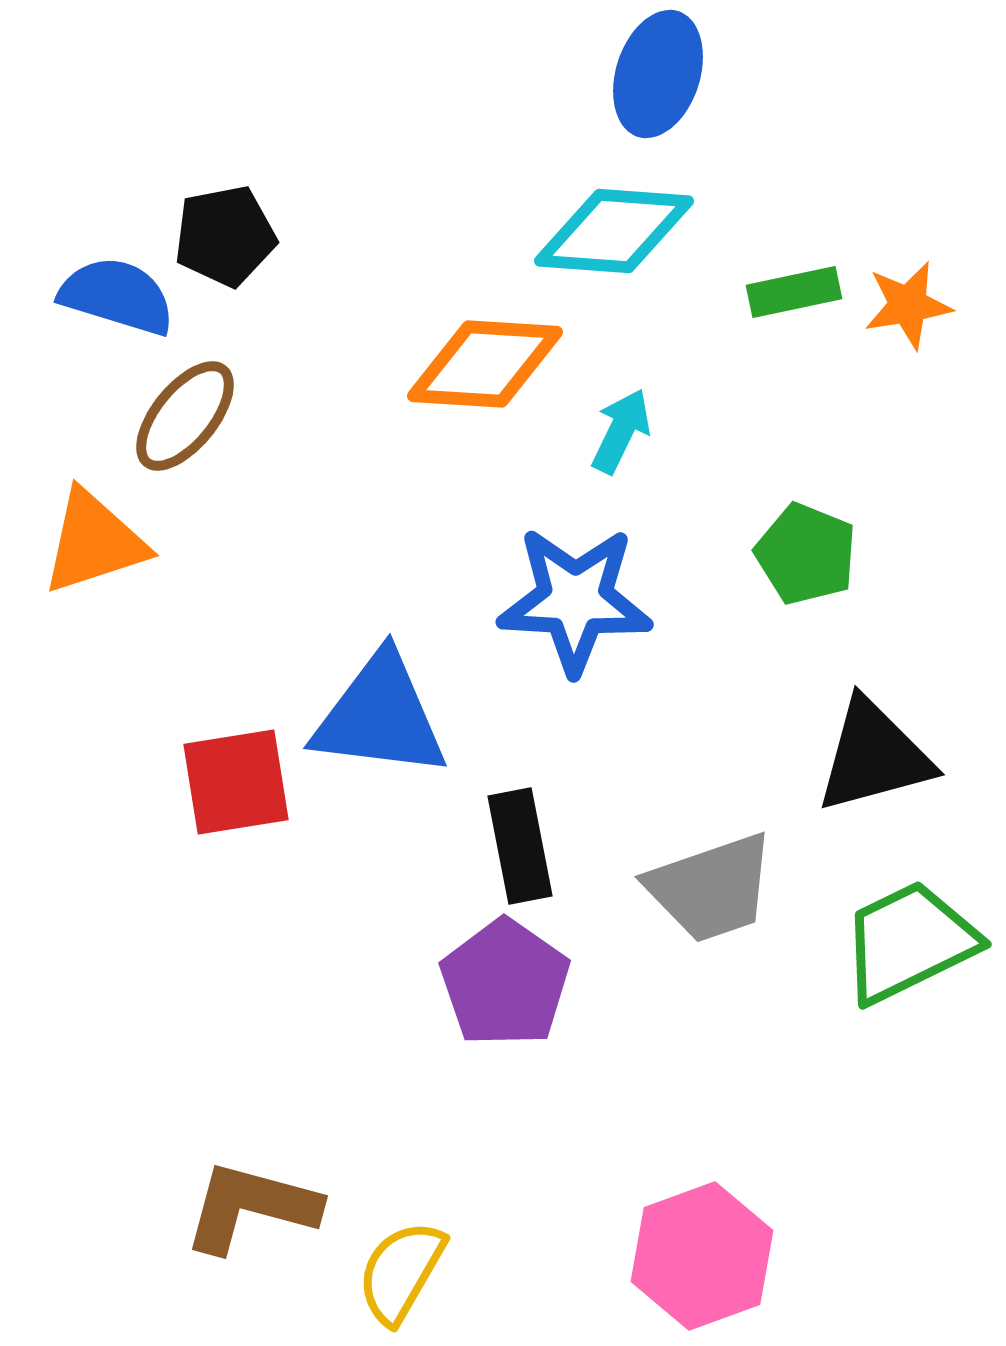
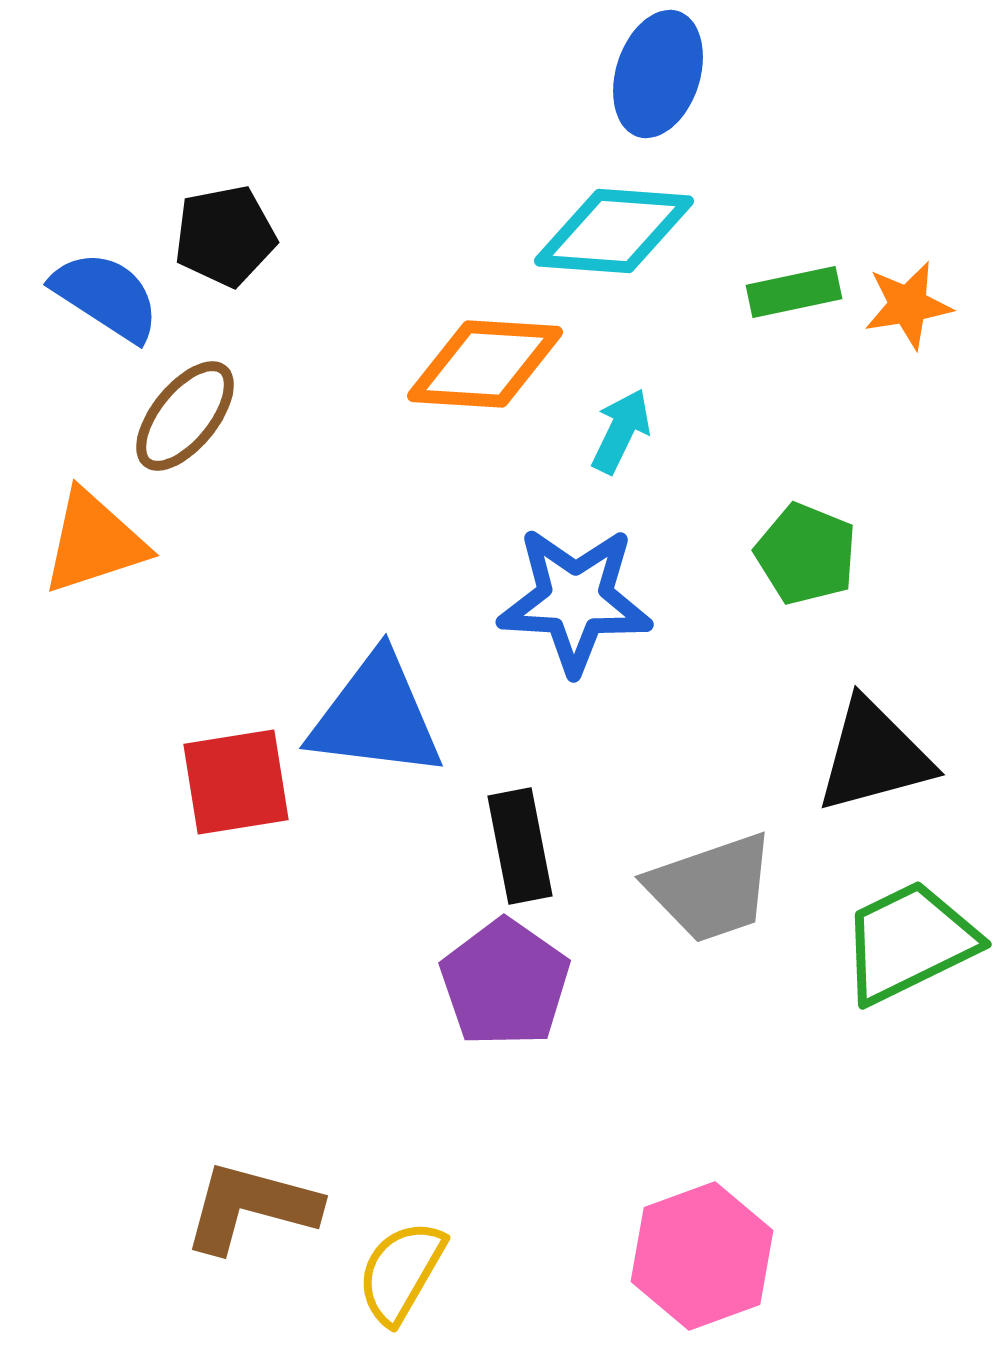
blue semicircle: moved 11 px left; rotated 16 degrees clockwise
blue triangle: moved 4 px left
